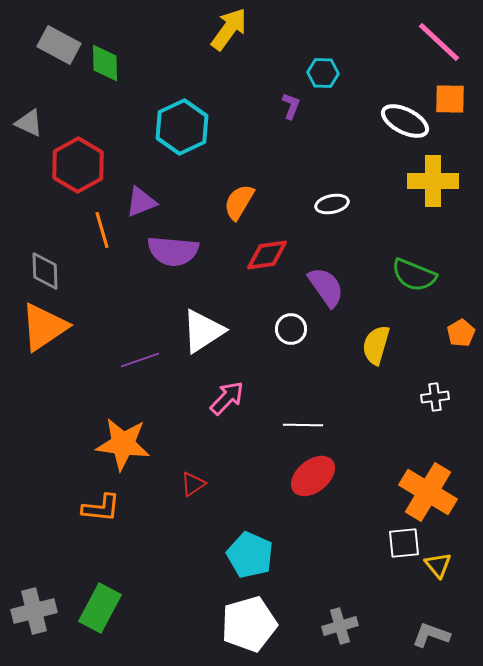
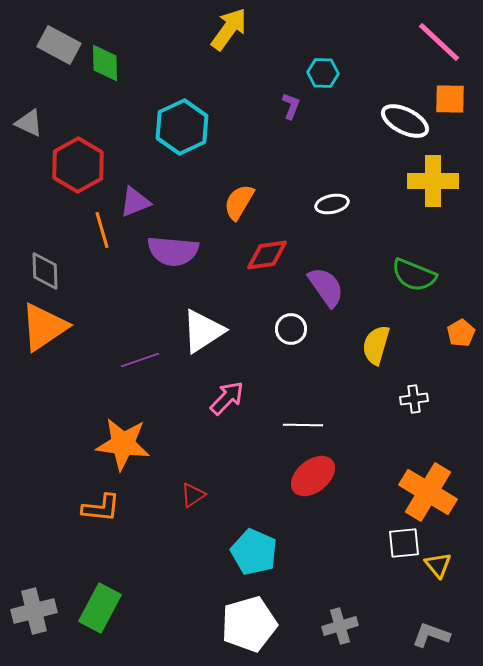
purple triangle at (141, 202): moved 6 px left
white cross at (435, 397): moved 21 px left, 2 px down
red triangle at (193, 484): moved 11 px down
cyan pentagon at (250, 555): moved 4 px right, 3 px up
